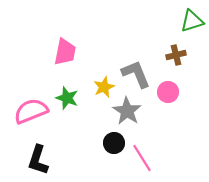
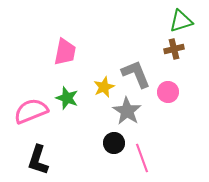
green triangle: moved 11 px left
brown cross: moved 2 px left, 6 px up
pink line: rotated 12 degrees clockwise
